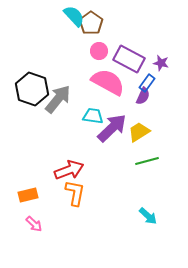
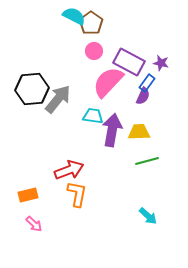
cyan semicircle: rotated 20 degrees counterclockwise
pink circle: moved 5 px left
purple rectangle: moved 3 px down
pink semicircle: rotated 76 degrees counterclockwise
black hexagon: rotated 24 degrees counterclockwise
purple arrow: moved 2 px down; rotated 36 degrees counterclockwise
yellow trapezoid: rotated 30 degrees clockwise
orange L-shape: moved 2 px right, 1 px down
